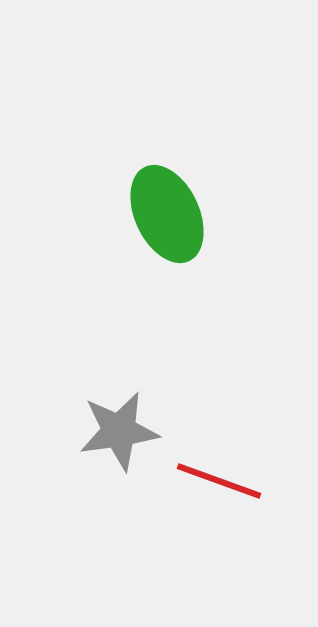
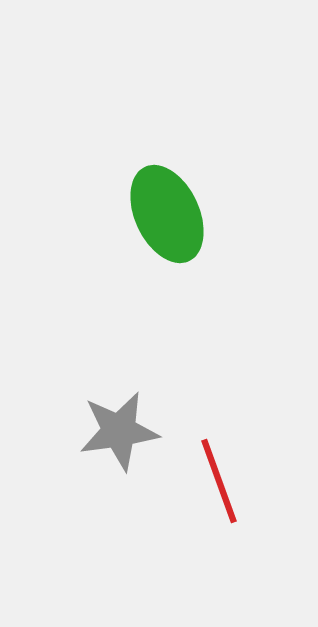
red line: rotated 50 degrees clockwise
